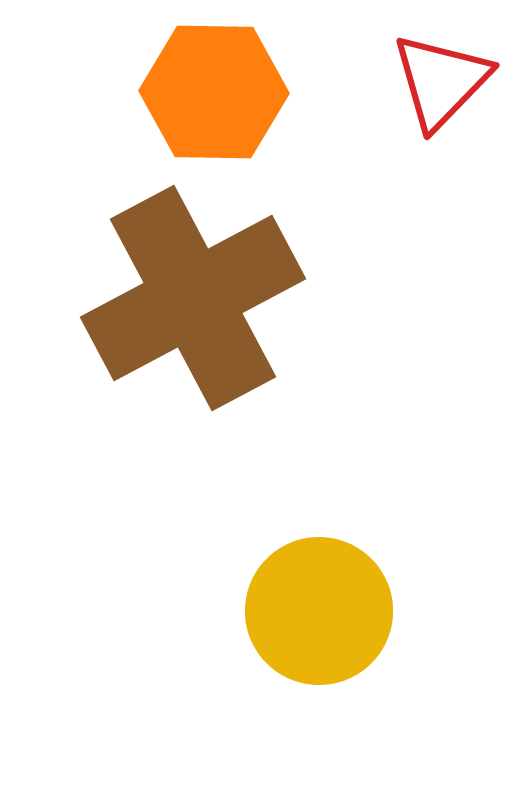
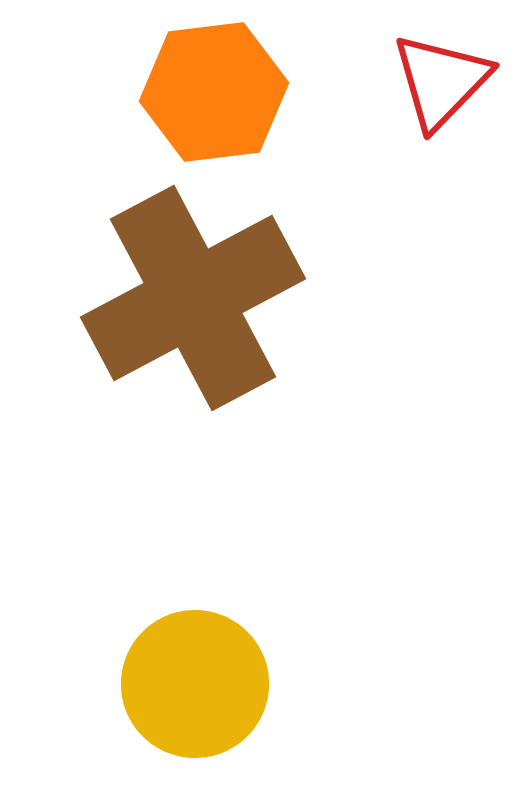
orange hexagon: rotated 8 degrees counterclockwise
yellow circle: moved 124 px left, 73 px down
